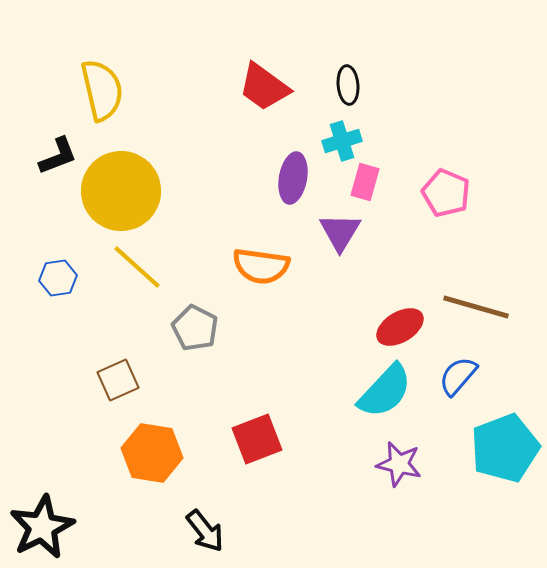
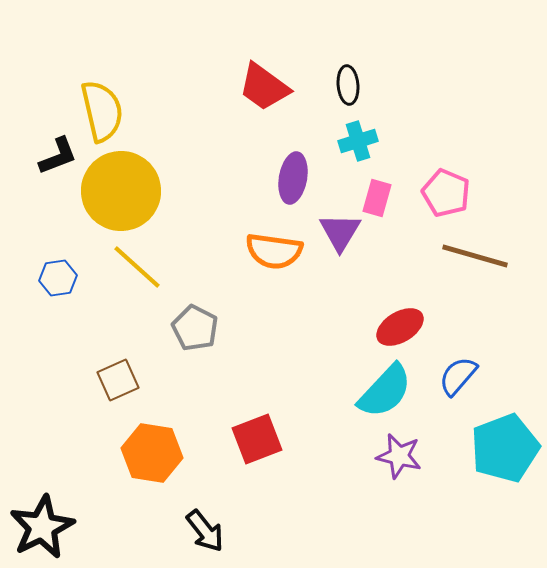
yellow semicircle: moved 21 px down
cyan cross: moved 16 px right
pink rectangle: moved 12 px right, 16 px down
orange semicircle: moved 13 px right, 15 px up
brown line: moved 1 px left, 51 px up
purple star: moved 8 px up
